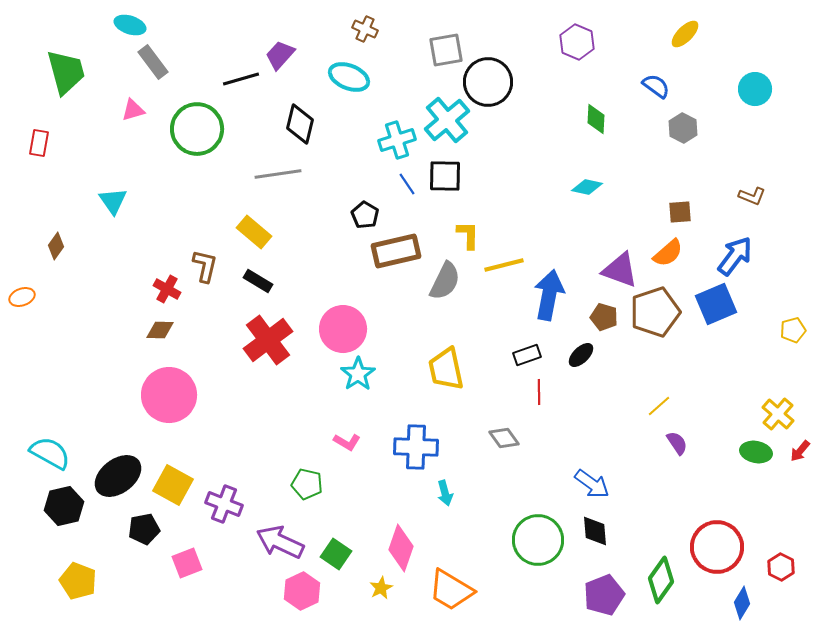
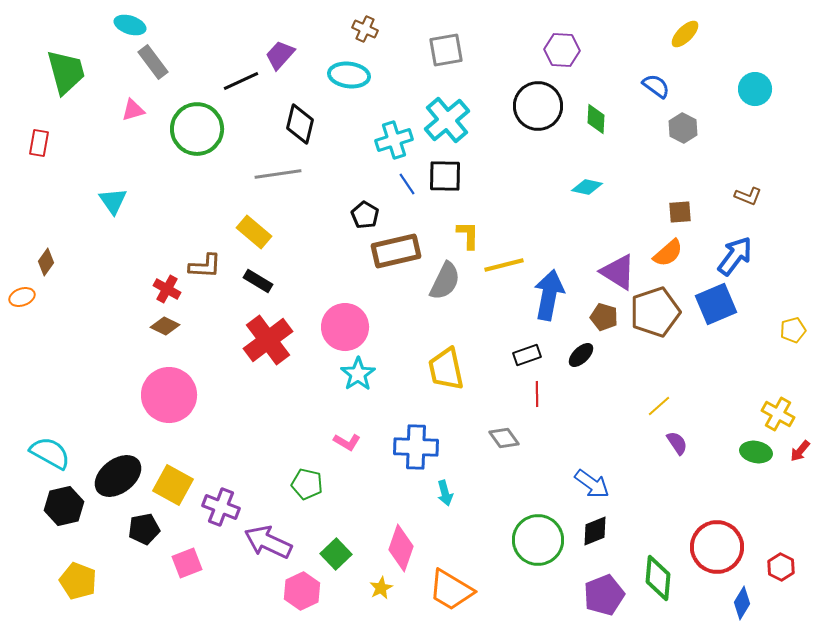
purple hexagon at (577, 42): moved 15 px left, 8 px down; rotated 20 degrees counterclockwise
cyan ellipse at (349, 77): moved 2 px up; rotated 15 degrees counterclockwise
black line at (241, 79): moved 2 px down; rotated 9 degrees counterclockwise
black circle at (488, 82): moved 50 px right, 24 px down
cyan cross at (397, 140): moved 3 px left
brown L-shape at (752, 196): moved 4 px left
brown diamond at (56, 246): moved 10 px left, 16 px down
brown L-shape at (205, 266): rotated 80 degrees clockwise
purple triangle at (620, 270): moved 2 px left, 2 px down; rotated 12 degrees clockwise
pink circle at (343, 329): moved 2 px right, 2 px up
brown diamond at (160, 330): moved 5 px right, 4 px up; rotated 24 degrees clockwise
red line at (539, 392): moved 2 px left, 2 px down
yellow cross at (778, 414): rotated 12 degrees counterclockwise
purple cross at (224, 504): moved 3 px left, 3 px down
black diamond at (595, 531): rotated 72 degrees clockwise
purple arrow at (280, 542): moved 12 px left
green square at (336, 554): rotated 12 degrees clockwise
green diamond at (661, 580): moved 3 px left, 2 px up; rotated 30 degrees counterclockwise
